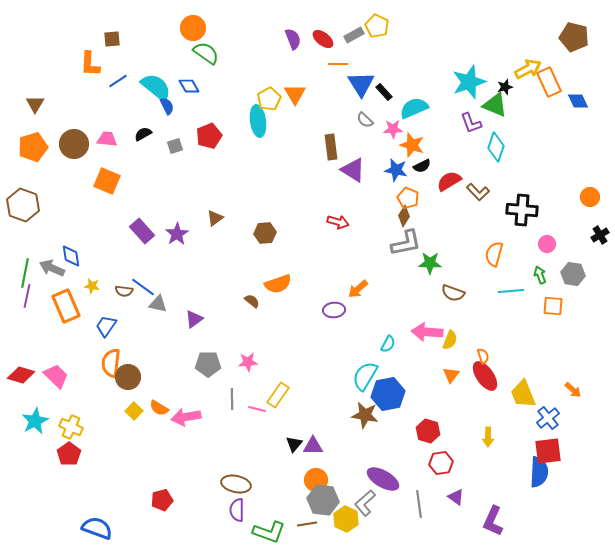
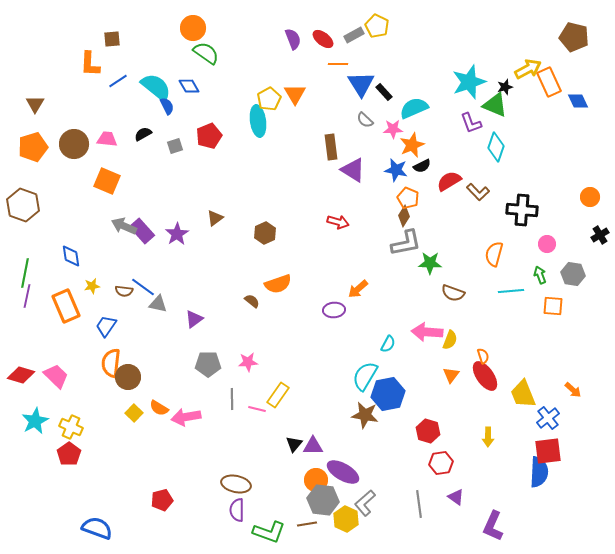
orange star at (412, 145): rotated 30 degrees clockwise
brown hexagon at (265, 233): rotated 20 degrees counterclockwise
gray arrow at (52, 268): moved 72 px right, 42 px up
yellow star at (92, 286): rotated 21 degrees counterclockwise
yellow square at (134, 411): moved 2 px down
purple ellipse at (383, 479): moved 40 px left, 7 px up
purple L-shape at (493, 521): moved 5 px down
